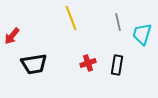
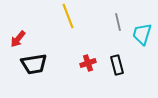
yellow line: moved 3 px left, 2 px up
red arrow: moved 6 px right, 3 px down
black rectangle: rotated 24 degrees counterclockwise
